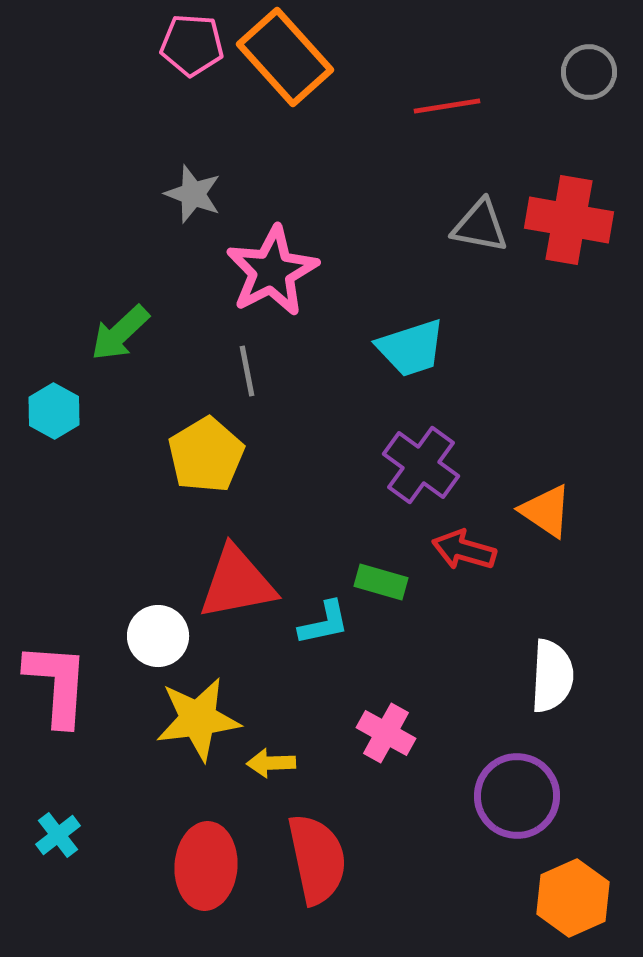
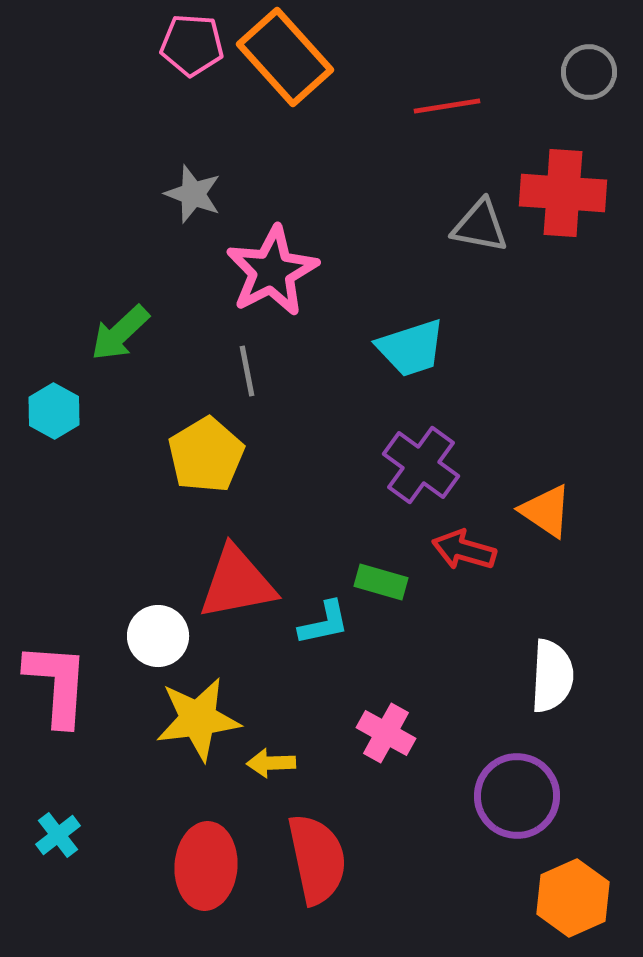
red cross: moved 6 px left, 27 px up; rotated 6 degrees counterclockwise
